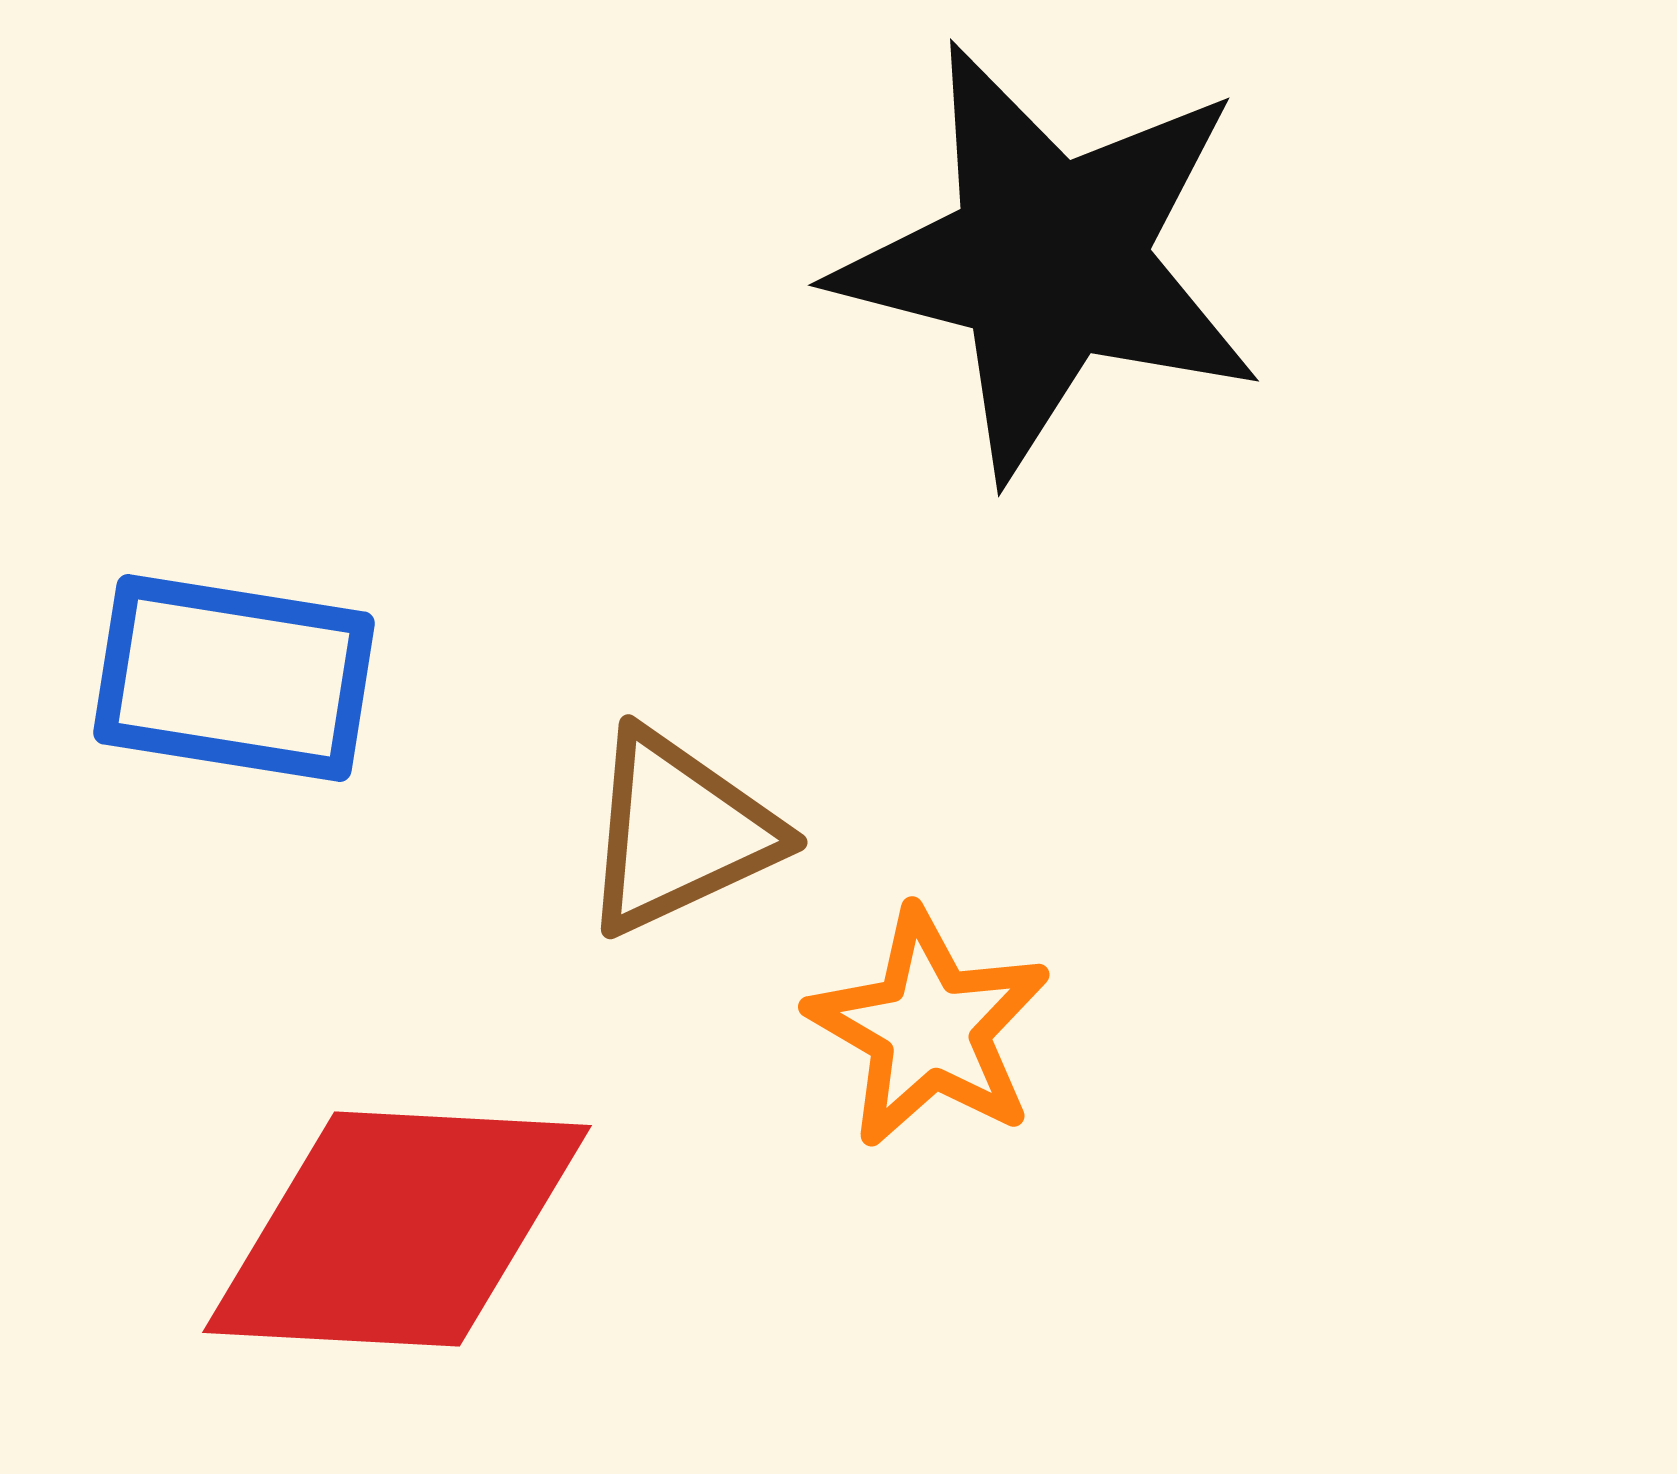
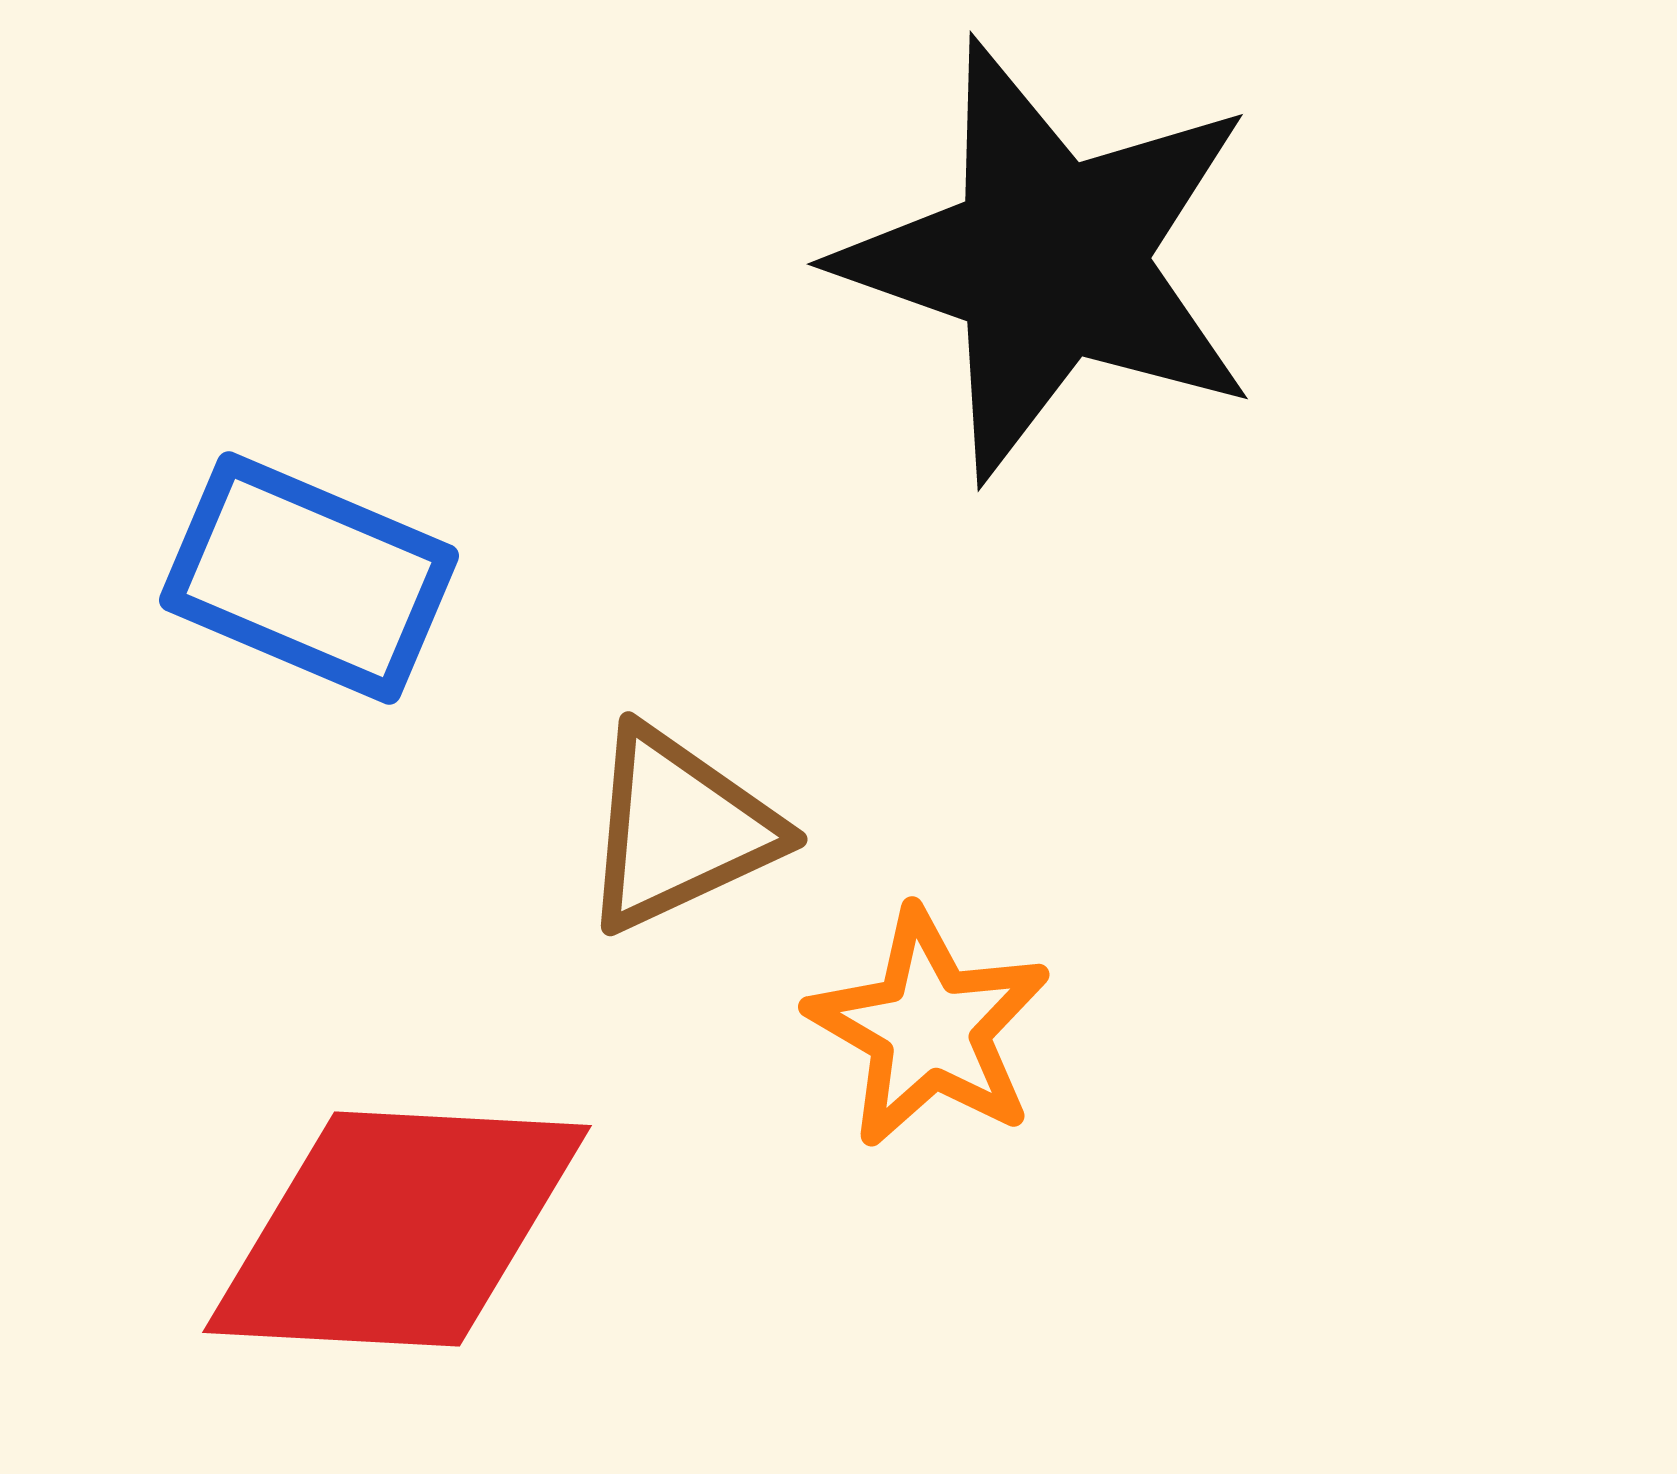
black star: rotated 5 degrees clockwise
blue rectangle: moved 75 px right, 100 px up; rotated 14 degrees clockwise
brown triangle: moved 3 px up
